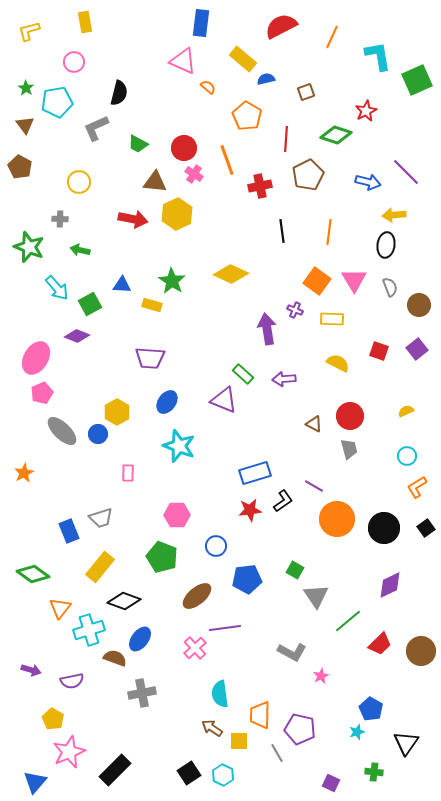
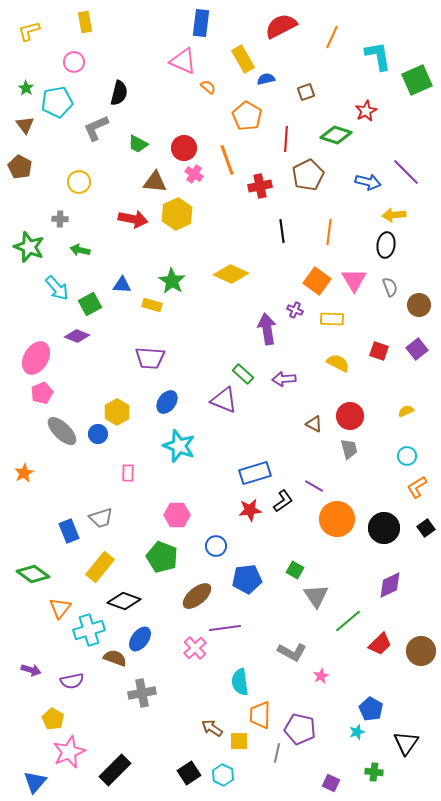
yellow rectangle at (243, 59): rotated 20 degrees clockwise
cyan semicircle at (220, 694): moved 20 px right, 12 px up
gray line at (277, 753): rotated 42 degrees clockwise
